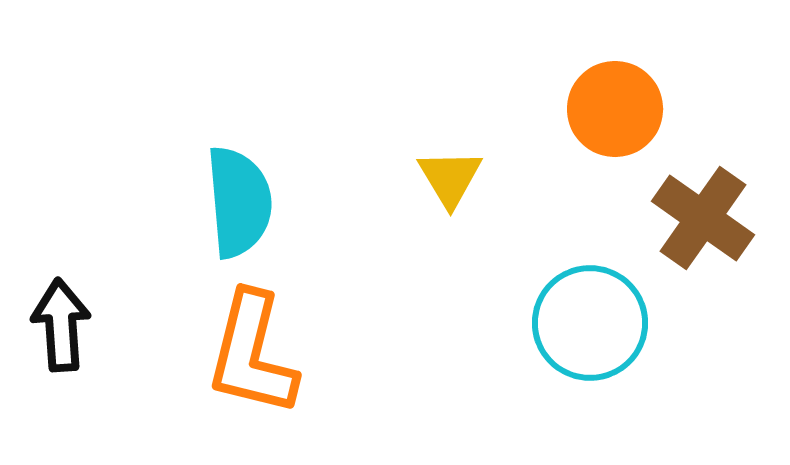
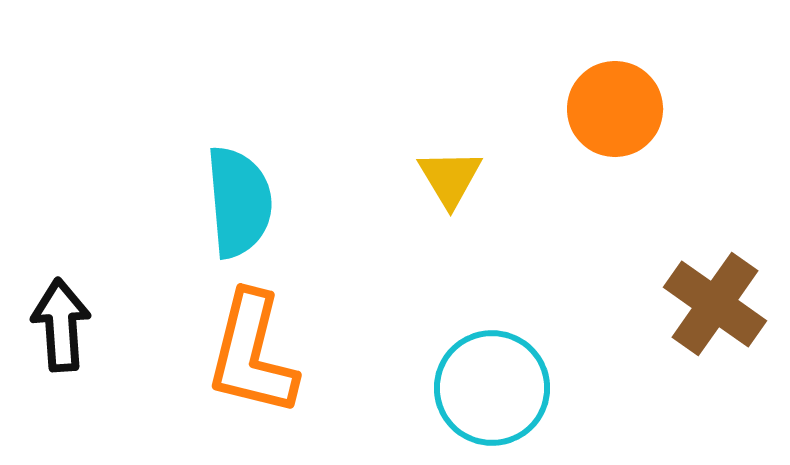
brown cross: moved 12 px right, 86 px down
cyan circle: moved 98 px left, 65 px down
